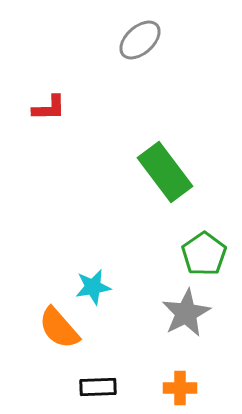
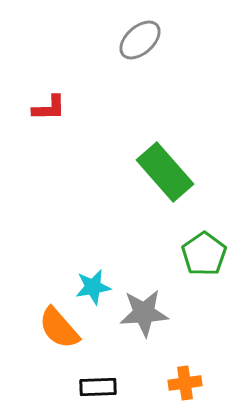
green rectangle: rotated 4 degrees counterclockwise
gray star: moved 42 px left; rotated 24 degrees clockwise
orange cross: moved 5 px right, 5 px up; rotated 8 degrees counterclockwise
